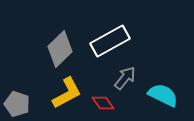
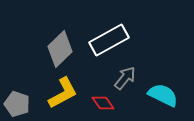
white rectangle: moved 1 px left, 1 px up
yellow L-shape: moved 4 px left
